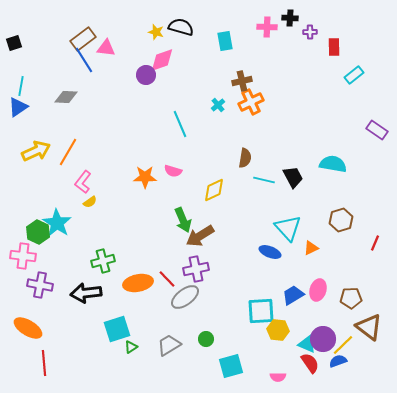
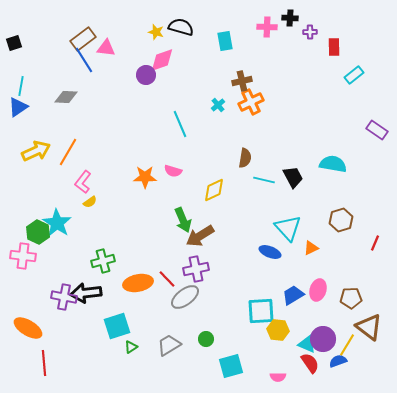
purple cross at (40, 285): moved 24 px right, 12 px down
cyan square at (117, 329): moved 3 px up
yellow line at (343, 345): moved 4 px right; rotated 15 degrees counterclockwise
